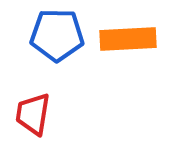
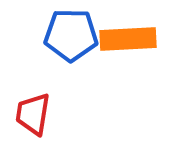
blue pentagon: moved 14 px right
